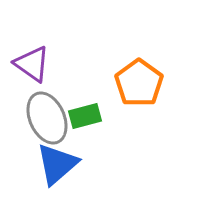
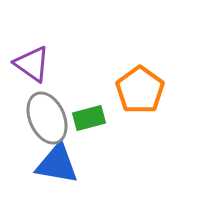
orange pentagon: moved 1 px right, 7 px down
green rectangle: moved 4 px right, 2 px down
blue triangle: rotated 51 degrees clockwise
